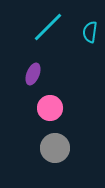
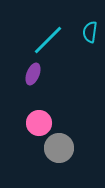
cyan line: moved 13 px down
pink circle: moved 11 px left, 15 px down
gray circle: moved 4 px right
